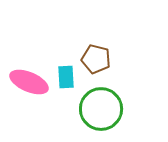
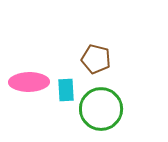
cyan rectangle: moved 13 px down
pink ellipse: rotated 24 degrees counterclockwise
